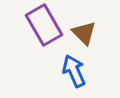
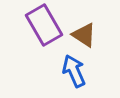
brown triangle: moved 2 px down; rotated 12 degrees counterclockwise
